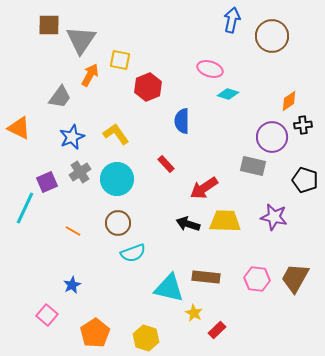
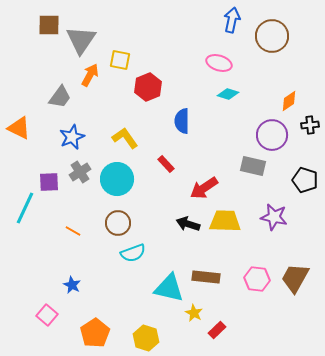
pink ellipse at (210, 69): moved 9 px right, 6 px up
black cross at (303, 125): moved 7 px right
yellow L-shape at (116, 134): moved 9 px right, 4 px down
purple circle at (272, 137): moved 2 px up
purple square at (47, 182): moved 2 px right; rotated 20 degrees clockwise
blue star at (72, 285): rotated 18 degrees counterclockwise
